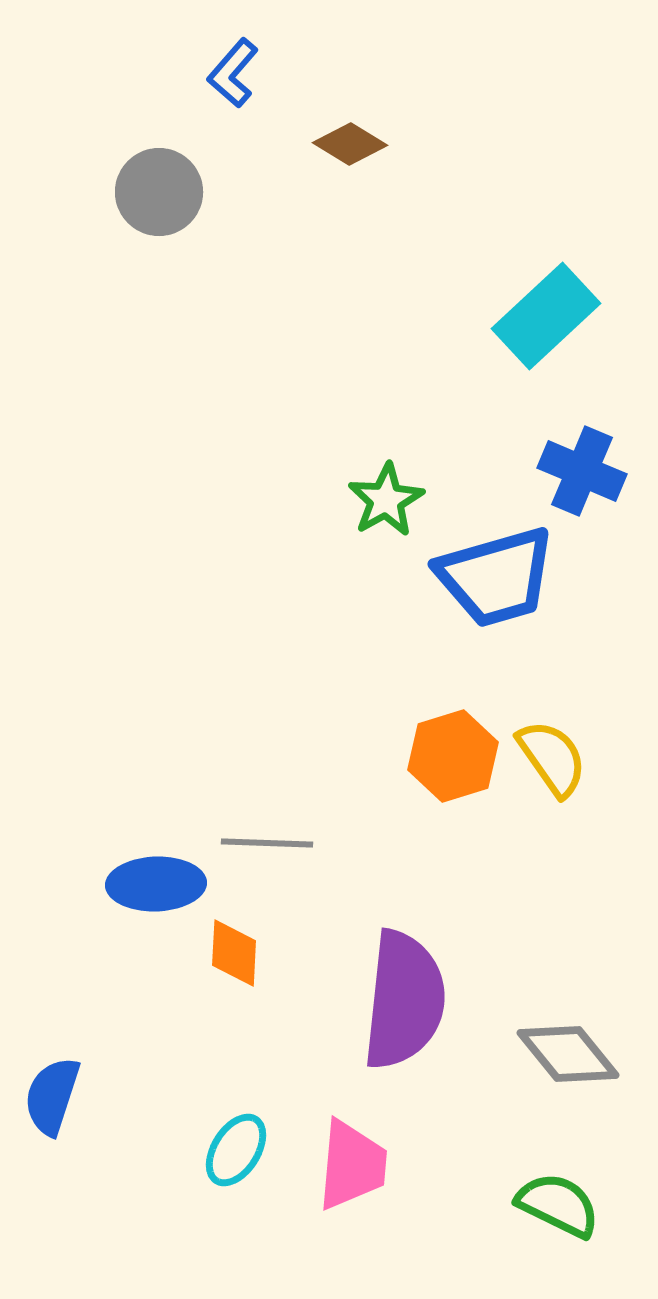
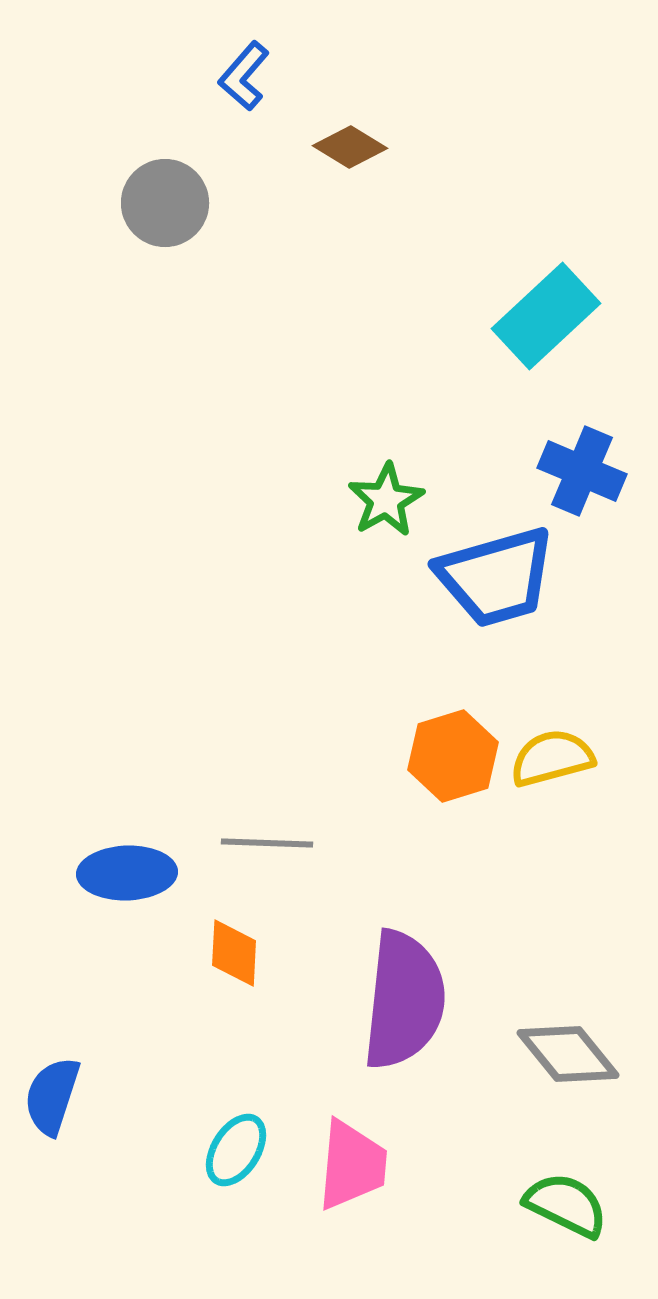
blue L-shape: moved 11 px right, 3 px down
brown diamond: moved 3 px down
gray circle: moved 6 px right, 11 px down
yellow semicircle: rotated 70 degrees counterclockwise
blue ellipse: moved 29 px left, 11 px up
green semicircle: moved 8 px right
